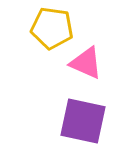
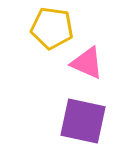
pink triangle: moved 1 px right
